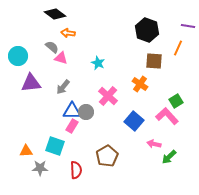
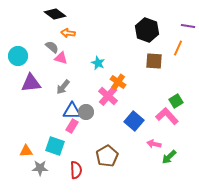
orange cross: moved 22 px left, 2 px up
